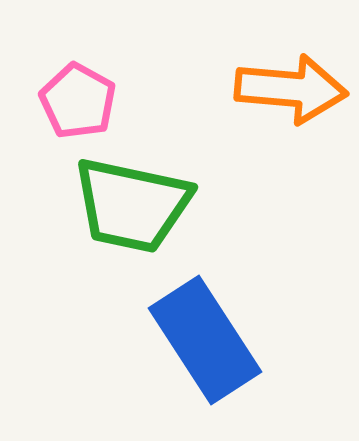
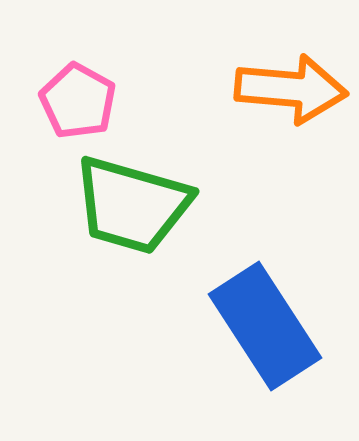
green trapezoid: rotated 4 degrees clockwise
blue rectangle: moved 60 px right, 14 px up
